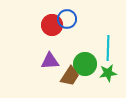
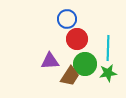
red circle: moved 25 px right, 14 px down
